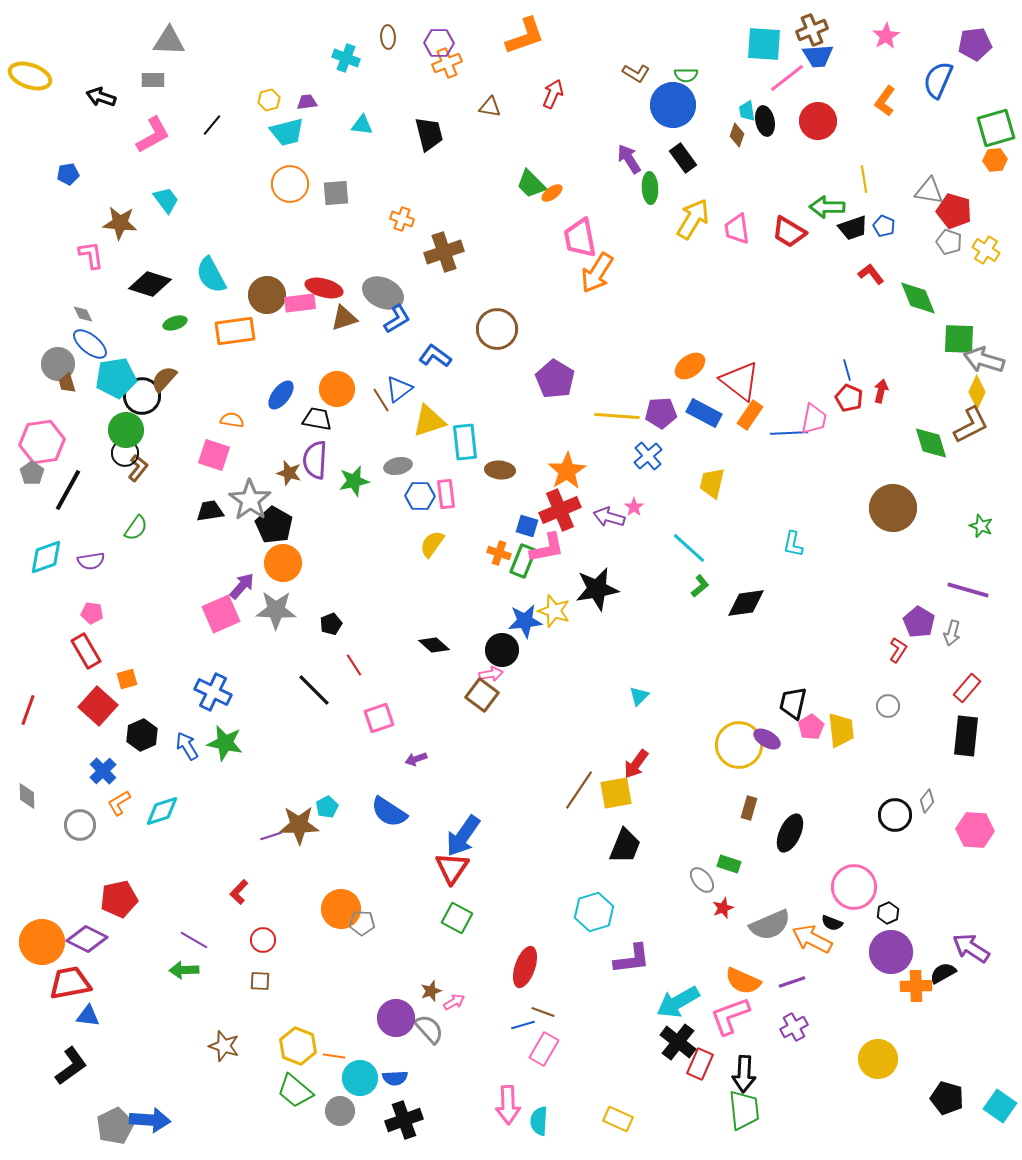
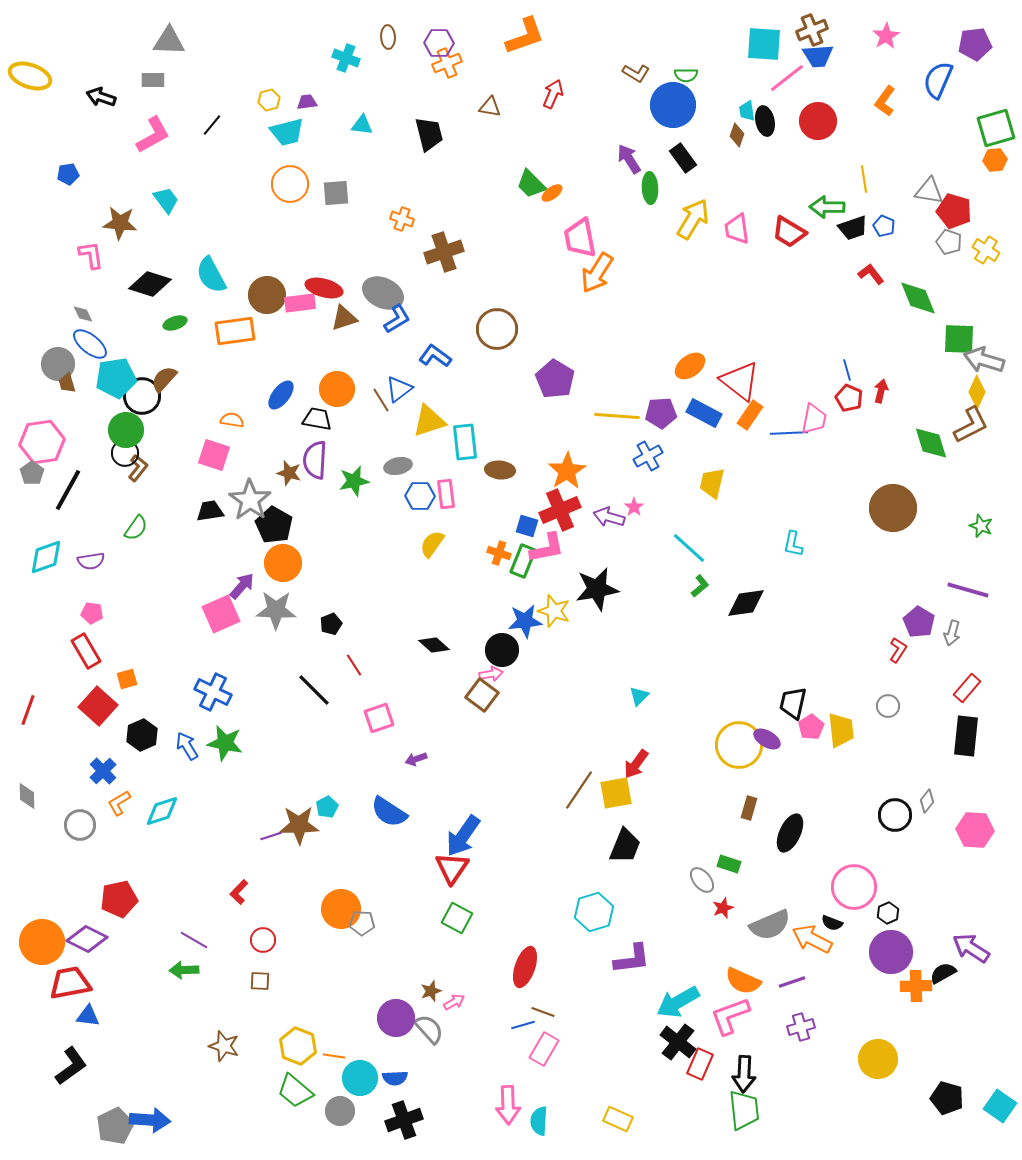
blue cross at (648, 456): rotated 12 degrees clockwise
purple cross at (794, 1027): moved 7 px right; rotated 12 degrees clockwise
